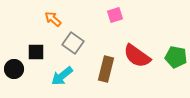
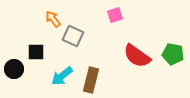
orange arrow: rotated 12 degrees clockwise
gray square: moved 7 px up; rotated 10 degrees counterclockwise
green pentagon: moved 3 px left, 3 px up
brown rectangle: moved 15 px left, 11 px down
